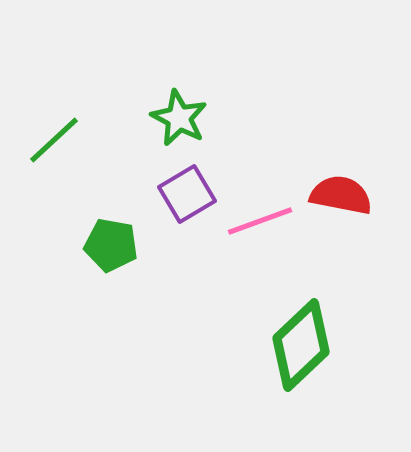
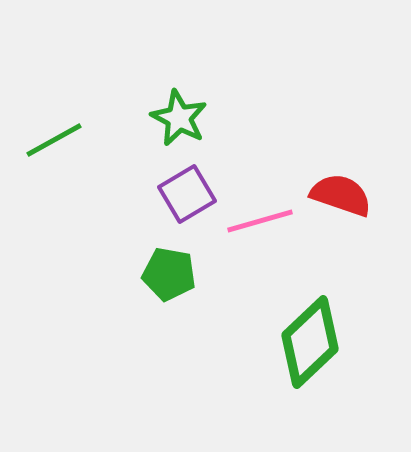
green line: rotated 14 degrees clockwise
red semicircle: rotated 8 degrees clockwise
pink line: rotated 4 degrees clockwise
green pentagon: moved 58 px right, 29 px down
green diamond: moved 9 px right, 3 px up
